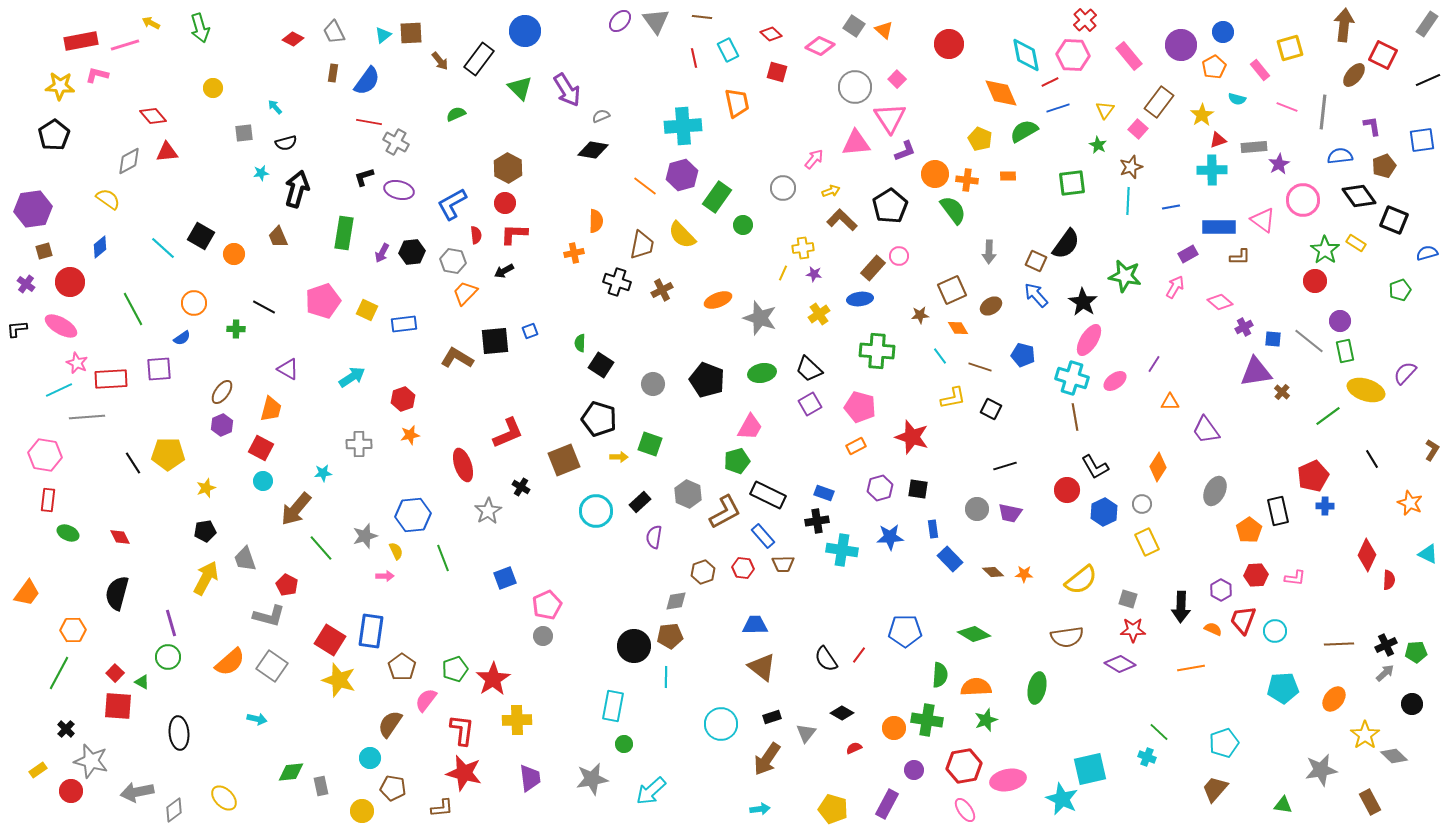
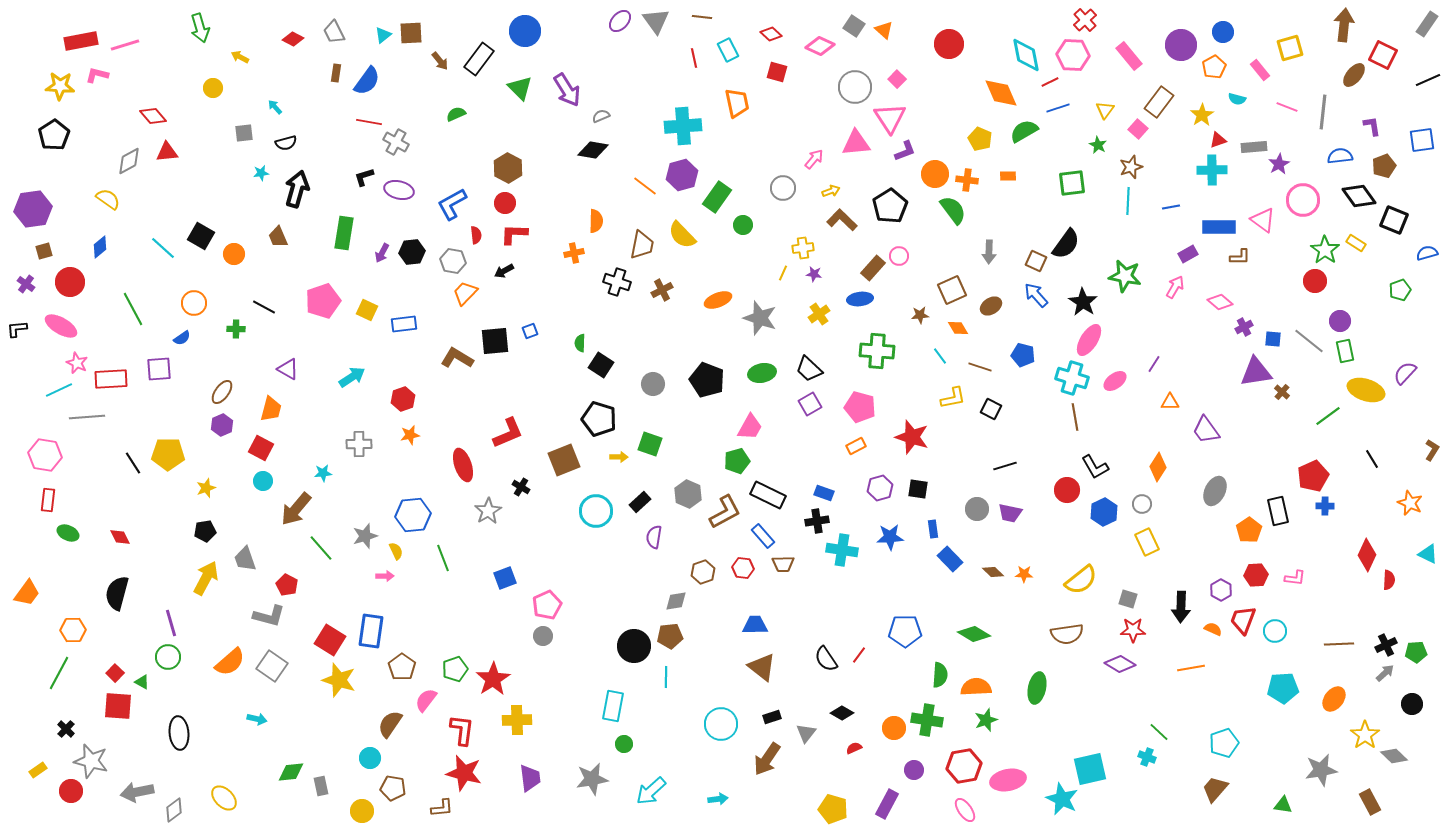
yellow arrow at (151, 23): moved 89 px right, 34 px down
brown rectangle at (333, 73): moved 3 px right
brown semicircle at (1067, 637): moved 3 px up
cyan arrow at (760, 809): moved 42 px left, 10 px up
